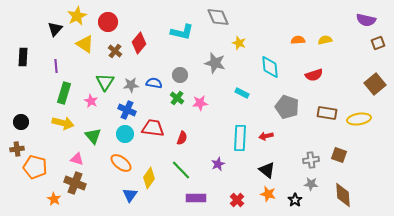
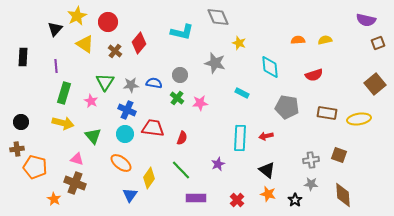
gray pentagon at (287, 107): rotated 10 degrees counterclockwise
